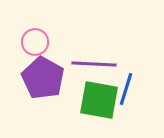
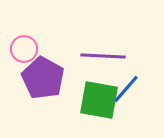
pink circle: moved 11 px left, 7 px down
purple line: moved 9 px right, 8 px up
blue line: rotated 24 degrees clockwise
